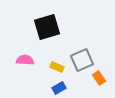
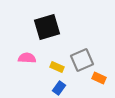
pink semicircle: moved 2 px right, 2 px up
orange rectangle: rotated 32 degrees counterclockwise
blue rectangle: rotated 24 degrees counterclockwise
